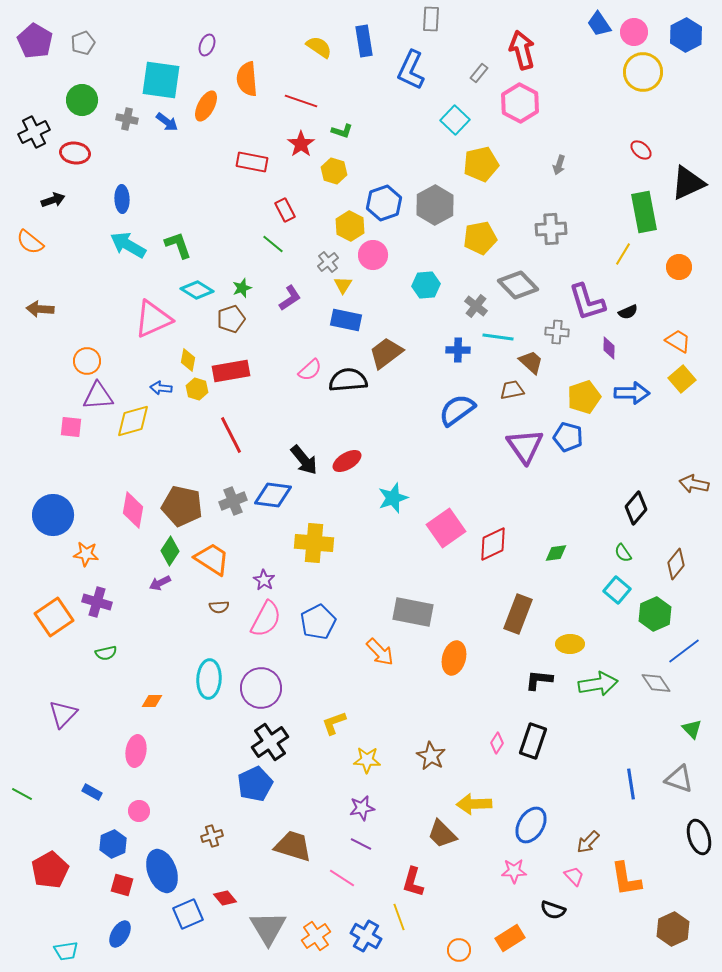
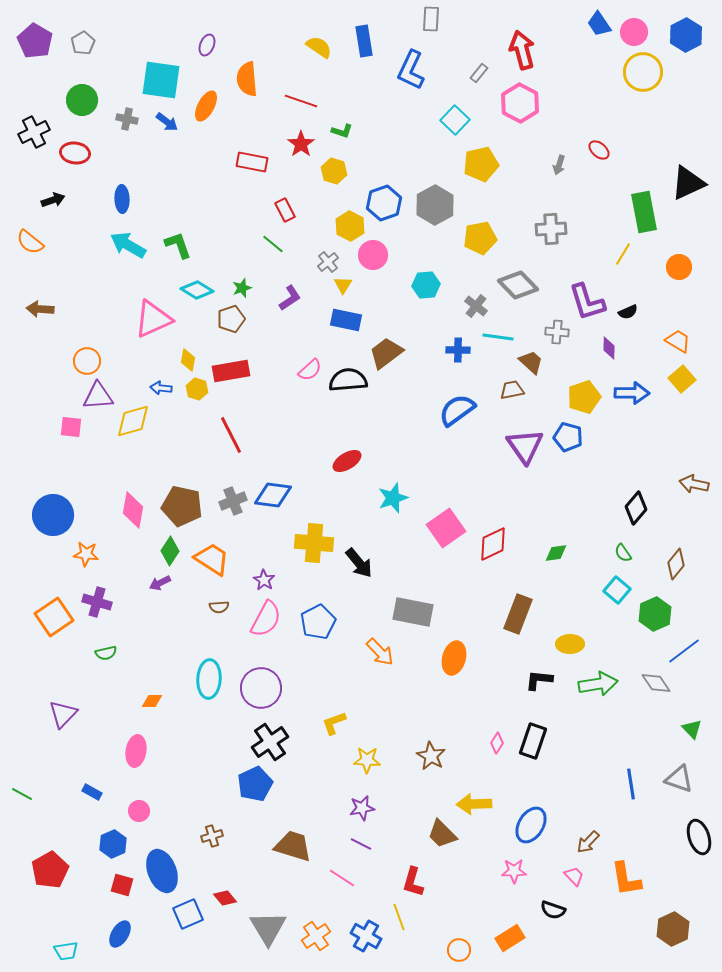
gray pentagon at (83, 43): rotated 10 degrees counterclockwise
red ellipse at (641, 150): moved 42 px left
black arrow at (304, 460): moved 55 px right, 103 px down
